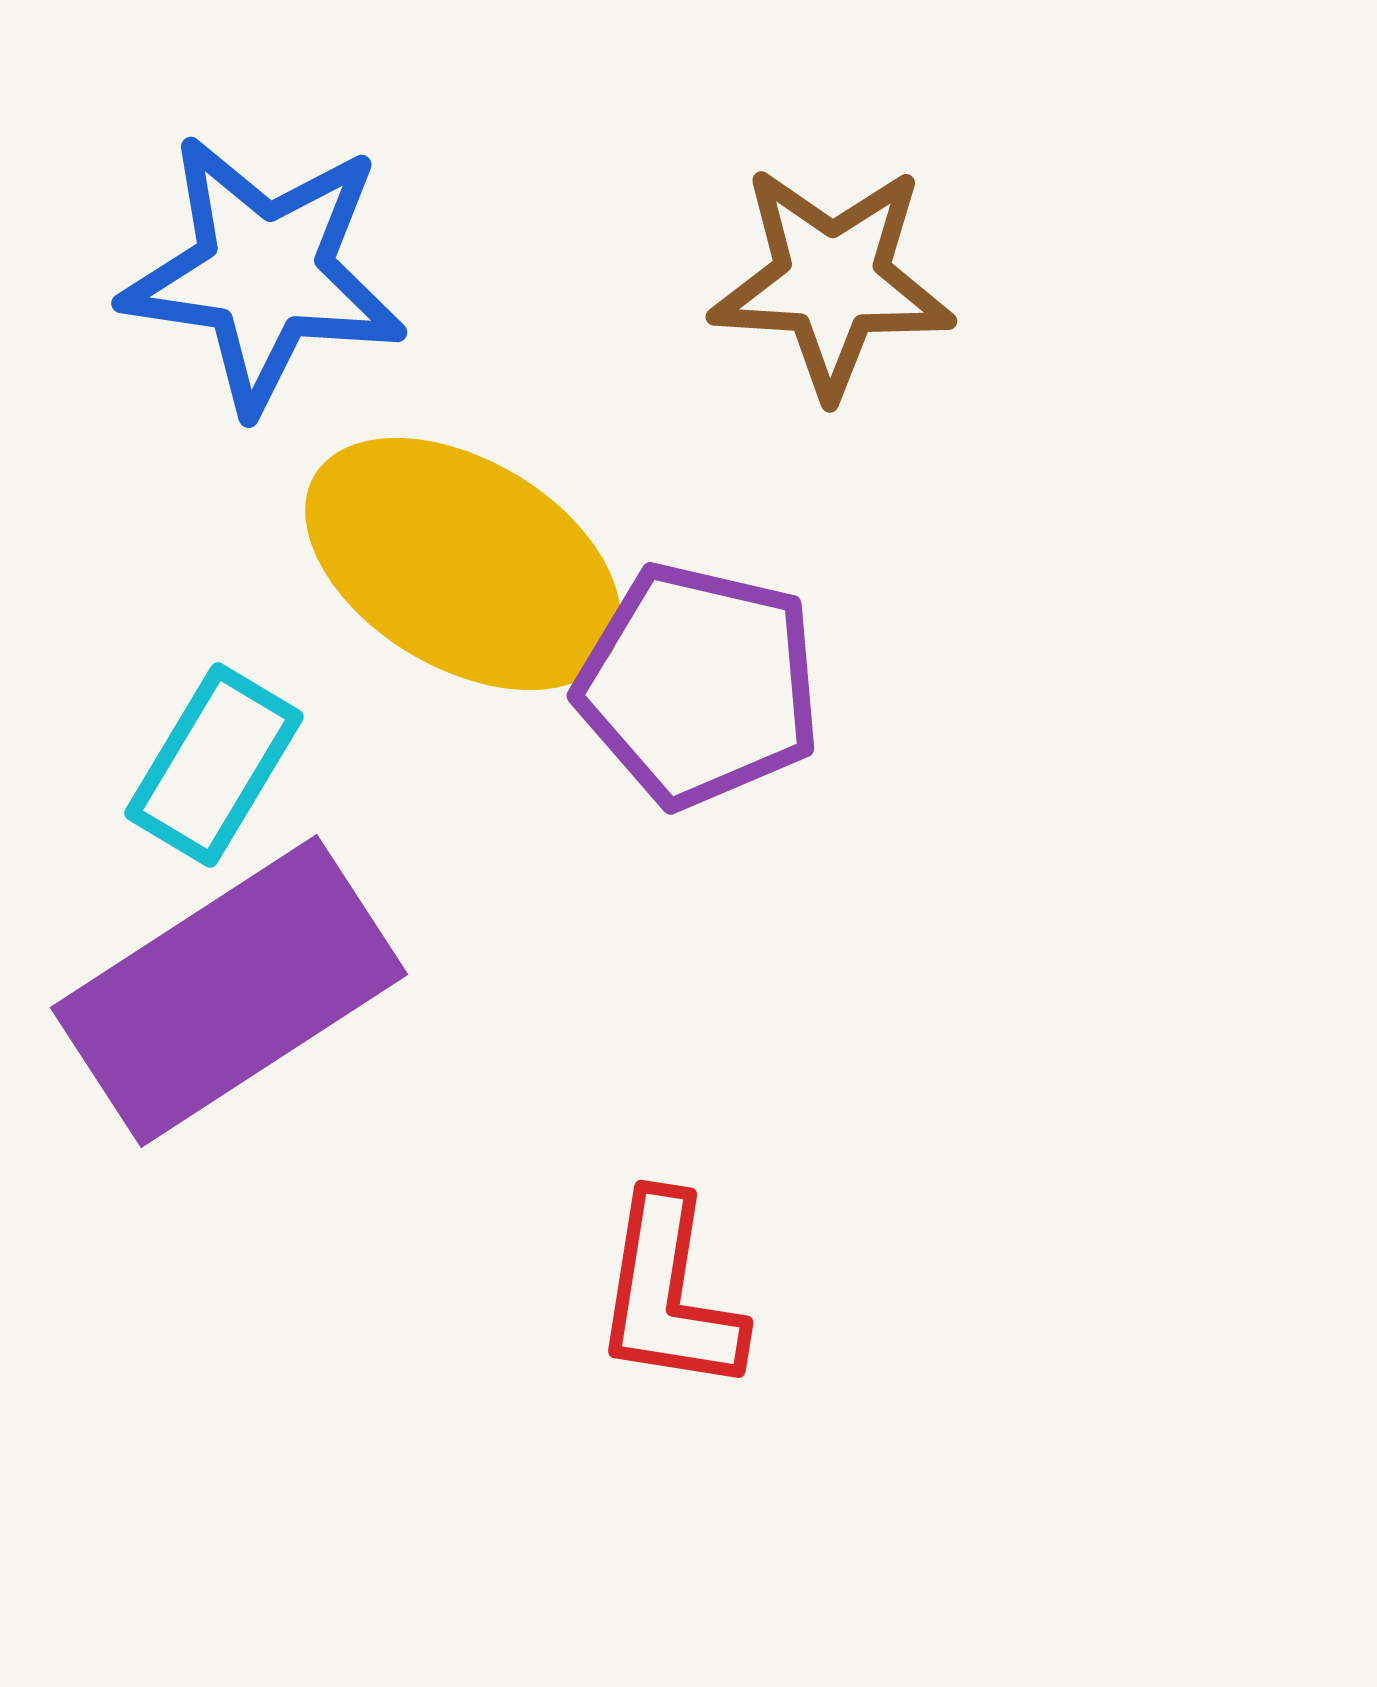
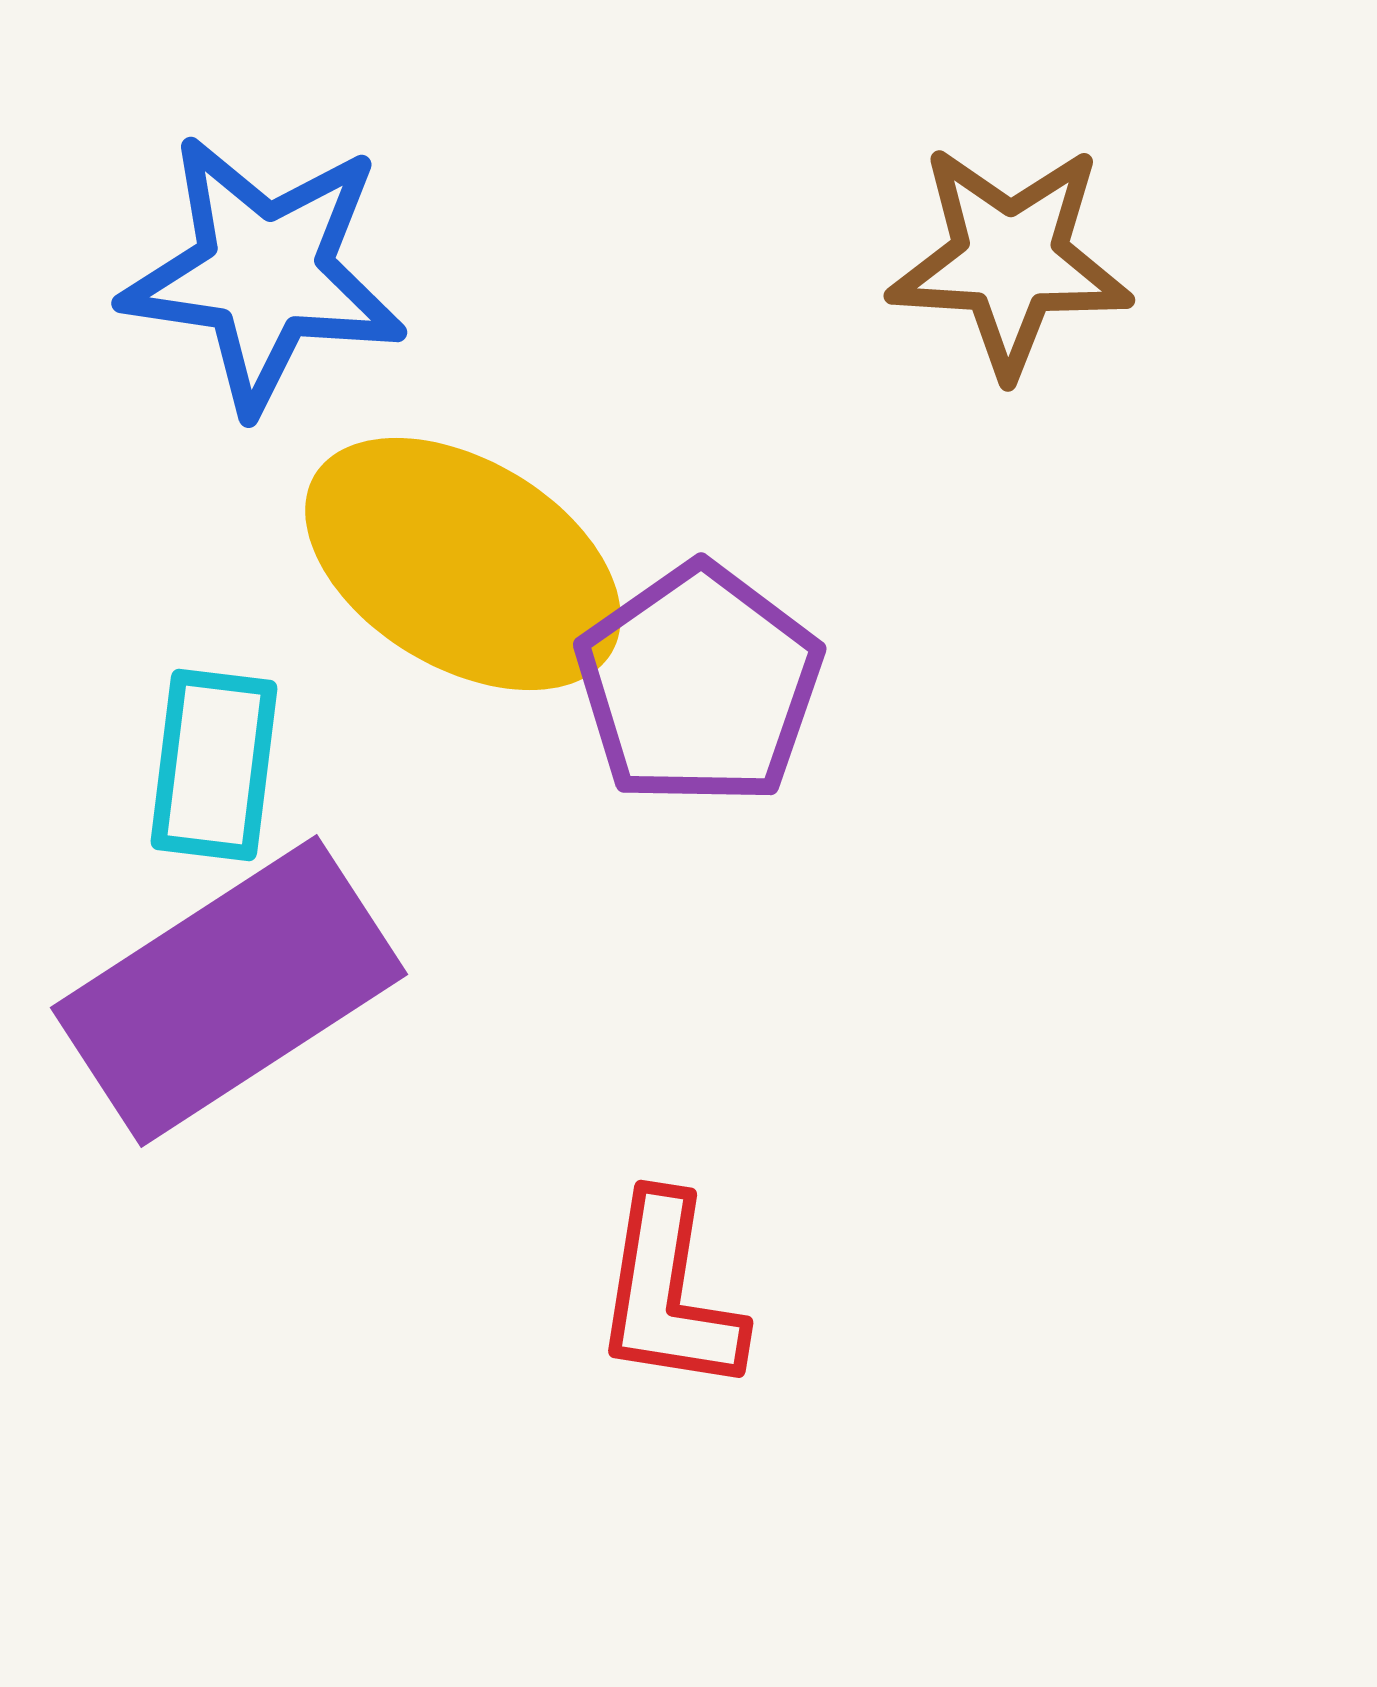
brown star: moved 178 px right, 21 px up
purple pentagon: rotated 24 degrees clockwise
cyan rectangle: rotated 24 degrees counterclockwise
